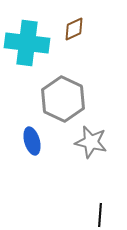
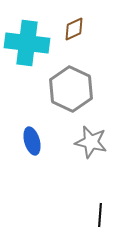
gray hexagon: moved 8 px right, 10 px up
